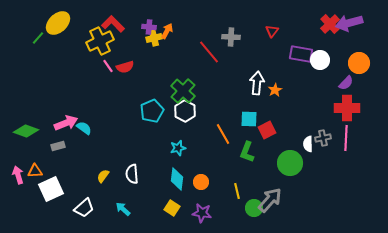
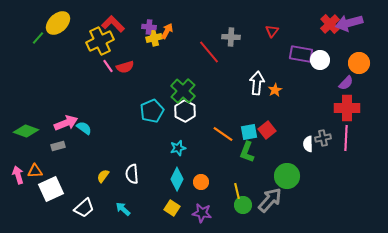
cyan square at (249, 119): moved 13 px down; rotated 12 degrees counterclockwise
red square at (267, 130): rotated 12 degrees counterclockwise
orange line at (223, 134): rotated 25 degrees counterclockwise
green circle at (290, 163): moved 3 px left, 13 px down
cyan diamond at (177, 179): rotated 20 degrees clockwise
green circle at (254, 208): moved 11 px left, 3 px up
